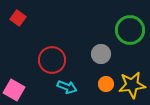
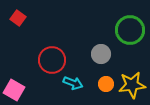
cyan arrow: moved 6 px right, 4 px up
